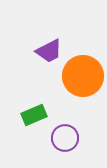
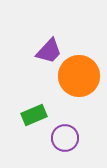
purple trapezoid: rotated 20 degrees counterclockwise
orange circle: moved 4 px left
